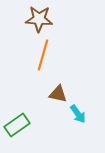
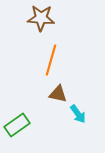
brown star: moved 2 px right, 1 px up
orange line: moved 8 px right, 5 px down
